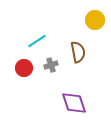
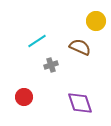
yellow circle: moved 1 px right, 1 px down
brown semicircle: moved 2 px right, 5 px up; rotated 55 degrees counterclockwise
red circle: moved 29 px down
purple diamond: moved 6 px right
